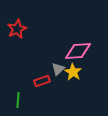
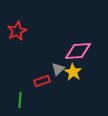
red star: moved 2 px down
green line: moved 2 px right
